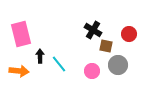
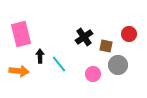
black cross: moved 9 px left, 7 px down; rotated 24 degrees clockwise
pink circle: moved 1 px right, 3 px down
